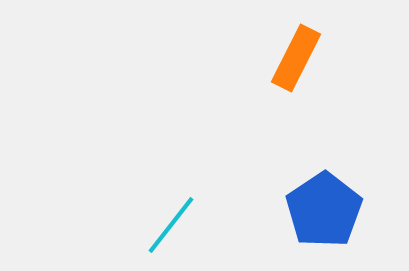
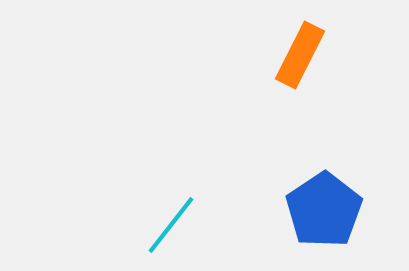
orange rectangle: moved 4 px right, 3 px up
